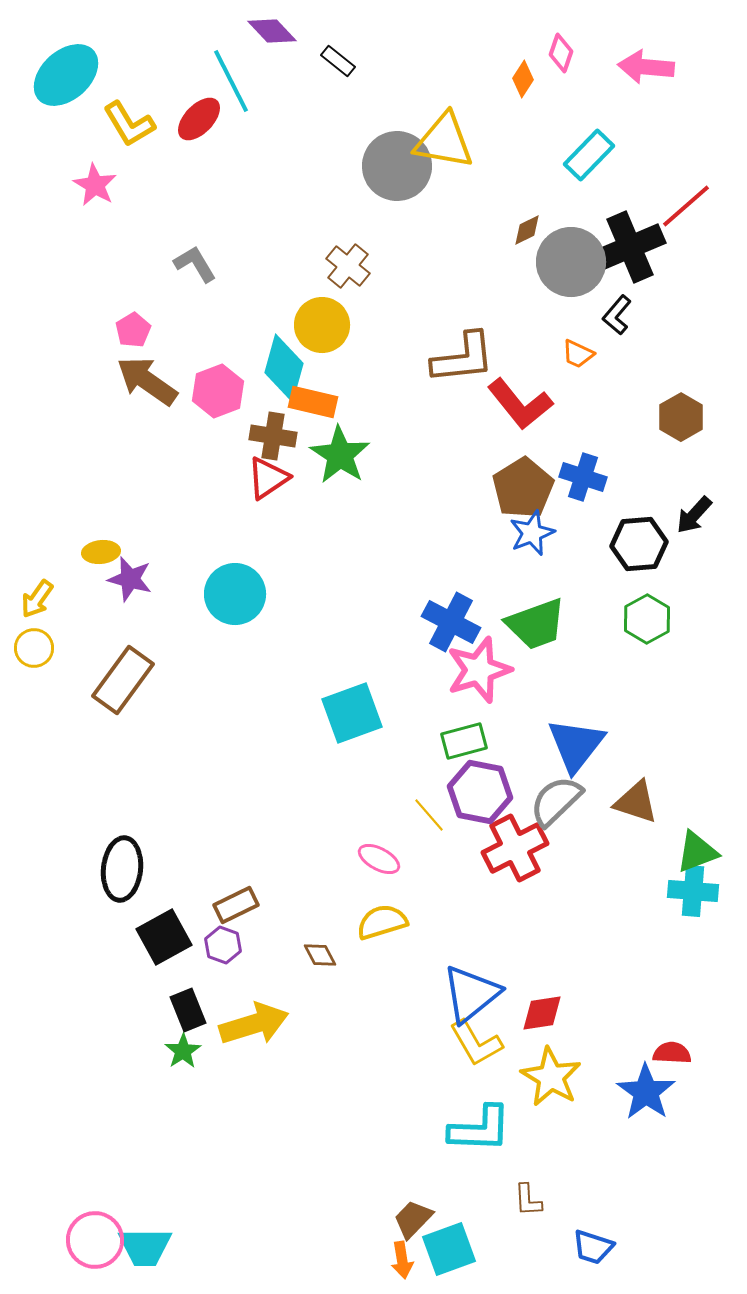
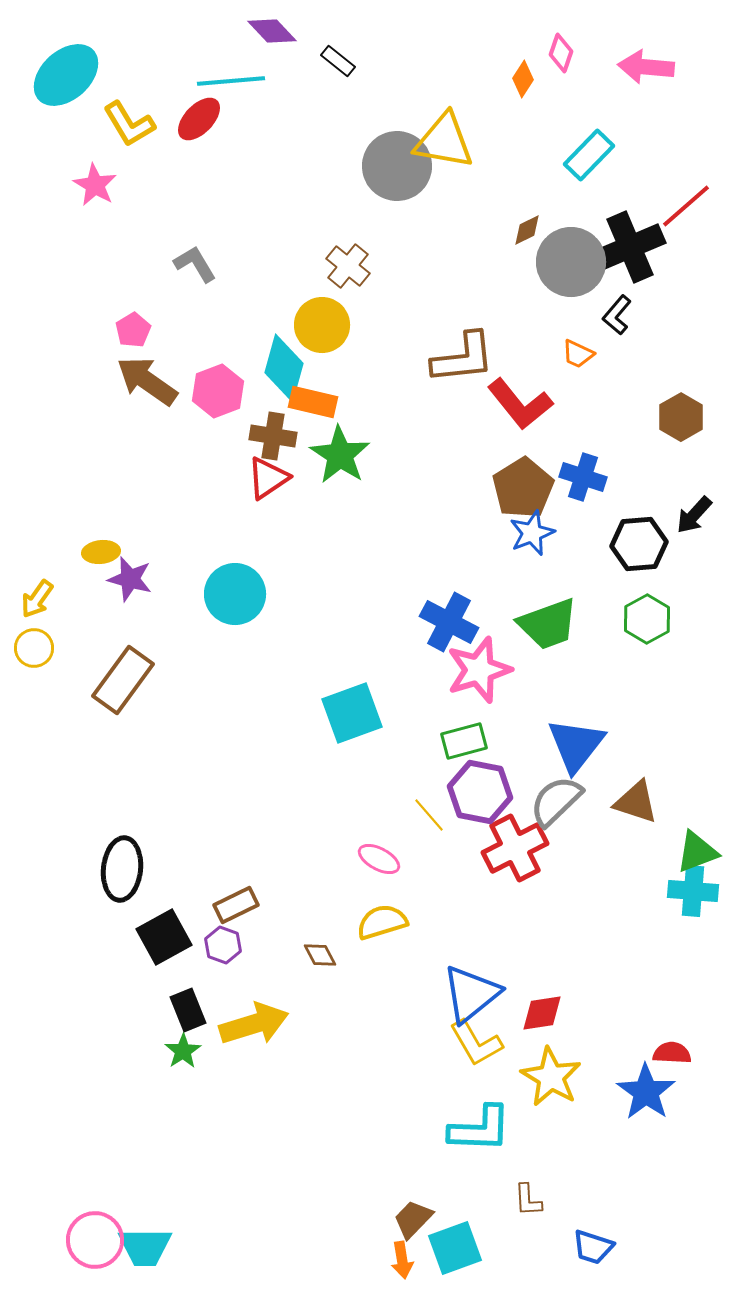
cyan line at (231, 81): rotated 68 degrees counterclockwise
blue cross at (451, 622): moved 2 px left
green trapezoid at (536, 624): moved 12 px right
cyan square at (449, 1249): moved 6 px right, 1 px up
